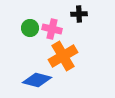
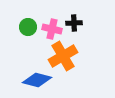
black cross: moved 5 px left, 9 px down
green circle: moved 2 px left, 1 px up
